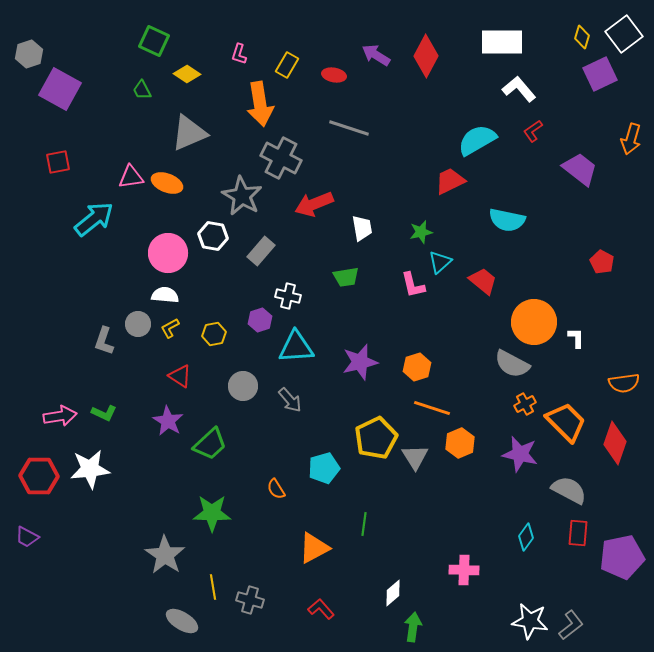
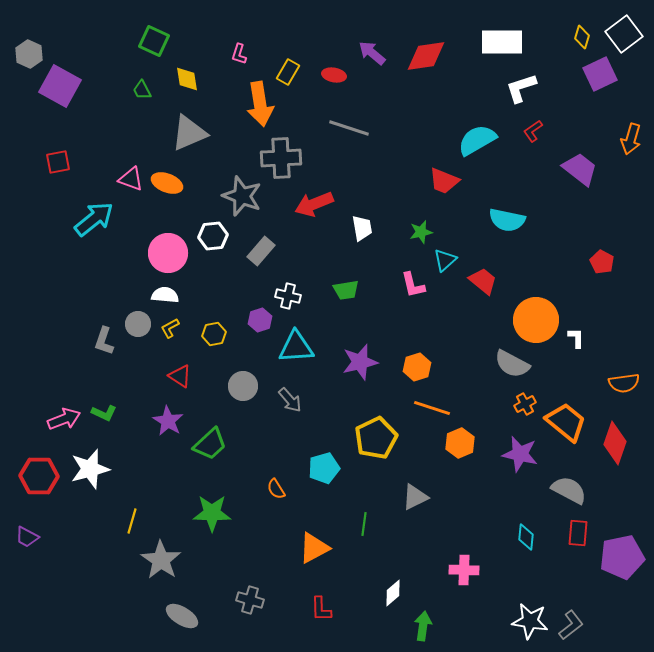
gray hexagon at (29, 54): rotated 16 degrees counterclockwise
purple arrow at (376, 55): moved 4 px left, 2 px up; rotated 8 degrees clockwise
red diamond at (426, 56): rotated 54 degrees clockwise
yellow rectangle at (287, 65): moved 1 px right, 7 px down
yellow diamond at (187, 74): moved 5 px down; rotated 48 degrees clockwise
purple square at (60, 89): moved 3 px up
white L-shape at (519, 89): moved 2 px right, 1 px up; rotated 68 degrees counterclockwise
gray cross at (281, 158): rotated 30 degrees counterclockwise
pink triangle at (131, 177): moved 2 px down; rotated 28 degrees clockwise
red trapezoid at (450, 181): moved 6 px left; rotated 132 degrees counterclockwise
gray star at (242, 196): rotated 9 degrees counterclockwise
white hexagon at (213, 236): rotated 16 degrees counterclockwise
cyan triangle at (440, 262): moved 5 px right, 2 px up
green trapezoid at (346, 277): moved 13 px down
orange circle at (534, 322): moved 2 px right, 2 px up
pink arrow at (60, 416): moved 4 px right, 3 px down; rotated 12 degrees counterclockwise
orange trapezoid at (566, 422): rotated 6 degrees counterclockwise
gray triangle at (415, 457): moved 40 px down; rotated 36 degrees clockwise
white star at (90, 469): rotated 9 degrees counterclockwise
cyan diamond at (526, 537): rotated 32 degrees counterclockwise
gray star at (165, 555): moved 4 px left, 5 px down
yellow line at (213, 587): moved 81 px left, 66 px up; rotated 25 degrees clockwise
red L-shape at (321, 609): rotated 140 degrees counterclockwise
gray ellipse at (182, 621): moved 5 px up
green arrow at (413, 627): moved 10 px right, 1 px up
